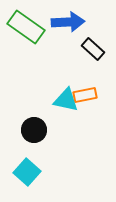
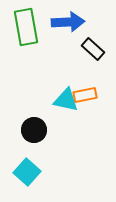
green rectangle: rotated 45 degrees clockwise
